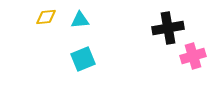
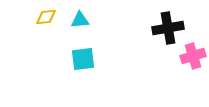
cyan square: rotated 15 degrees clockwise
